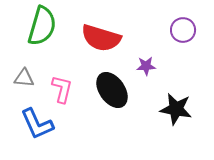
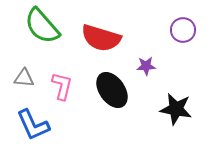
green semicircle: rotated 123 degrees clockwise
pink L-shape: moved 3 px up
blue L-shape: moved 4 px left, 1 px down
